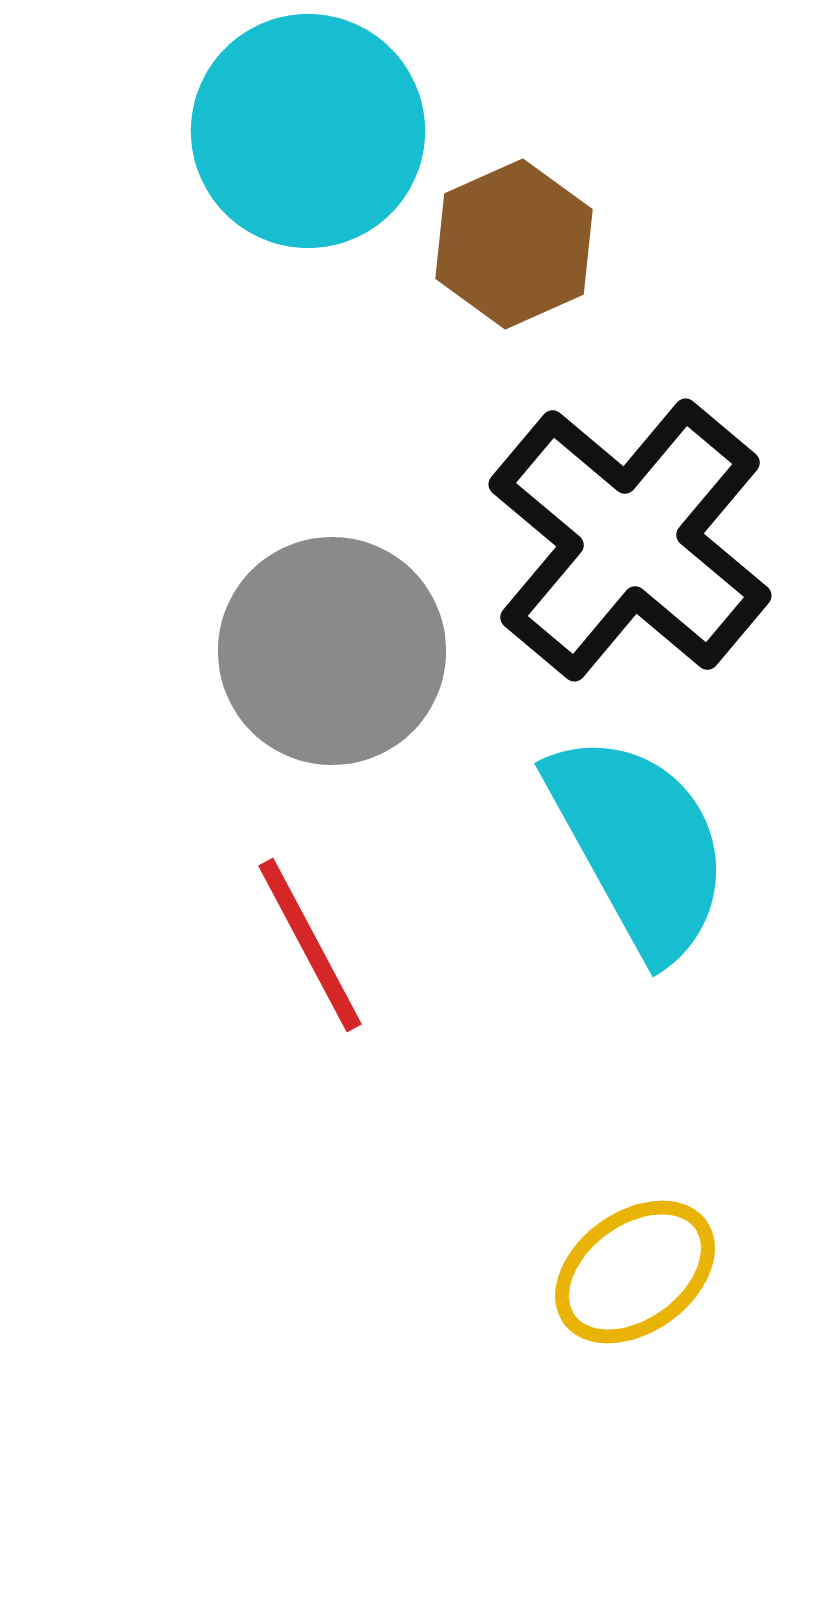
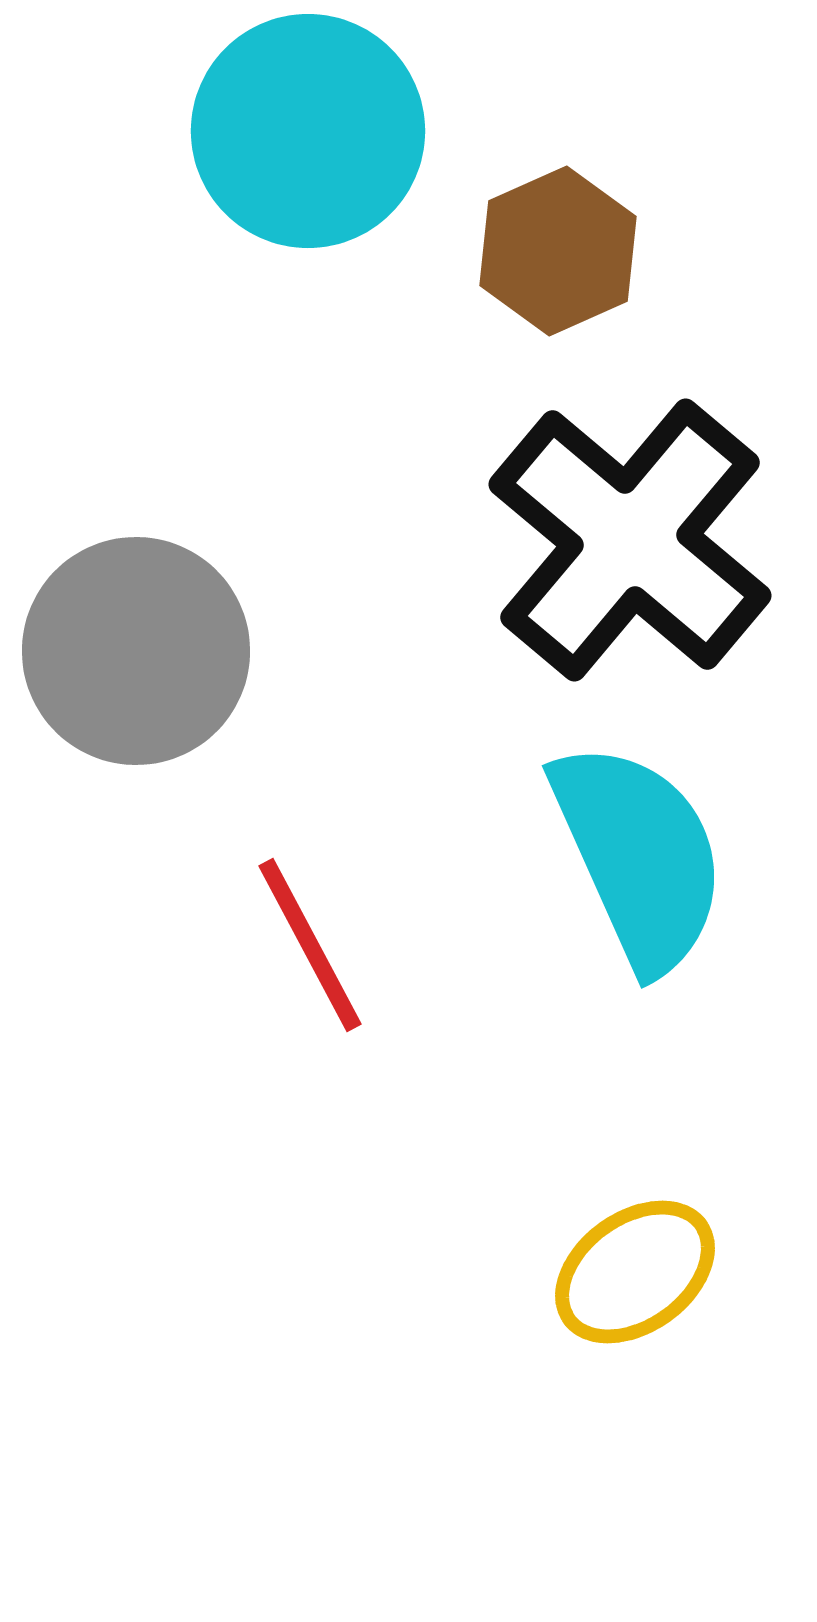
brown hexagon: moved 44 px right, 7 px down
gray circle: moved 196 px left
cyan semicircle: moved 11 px down; rotated 5 degrees clockwise
